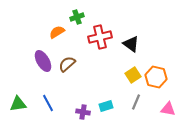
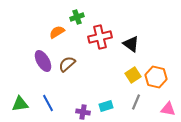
green triangle: moved 2 px right
